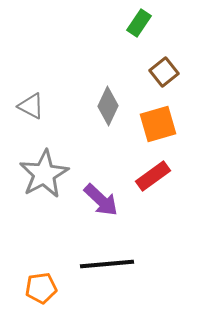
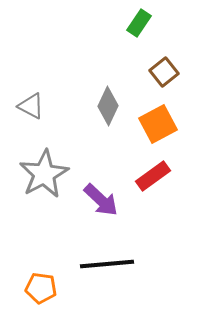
orange square: rotated 12 degrees counterclockwise
orange pentagon: rotated 16 degrees clockwise
